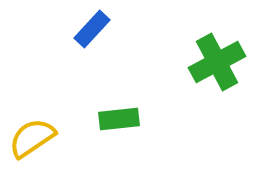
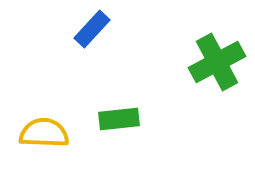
yellow semicircle: moved 12 px right, 5 px up; rotated 36 degrees clockwise
